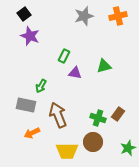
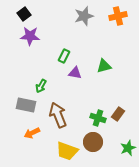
purple star: rotated 18 degrees counterclockwise
yellow trapezoid: rotated 20 degrees clockwise
